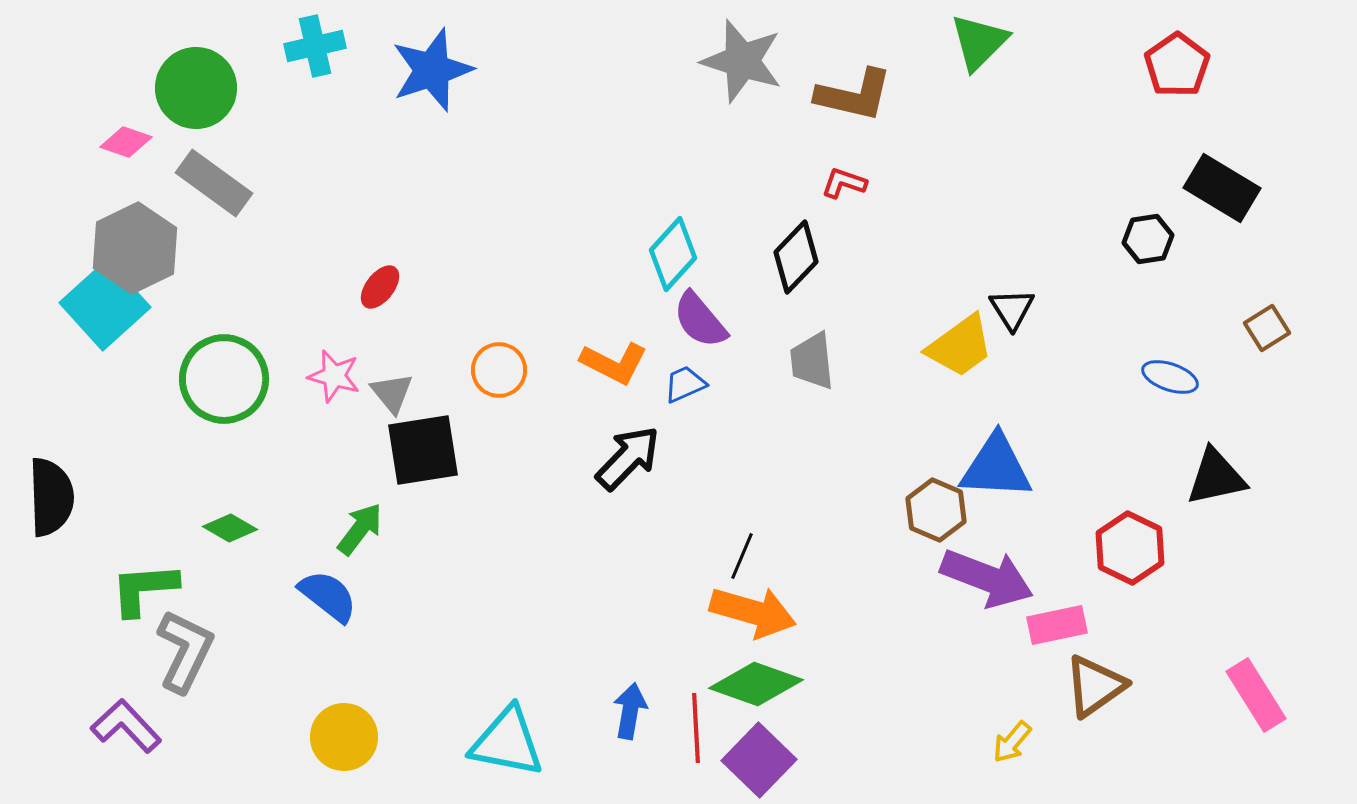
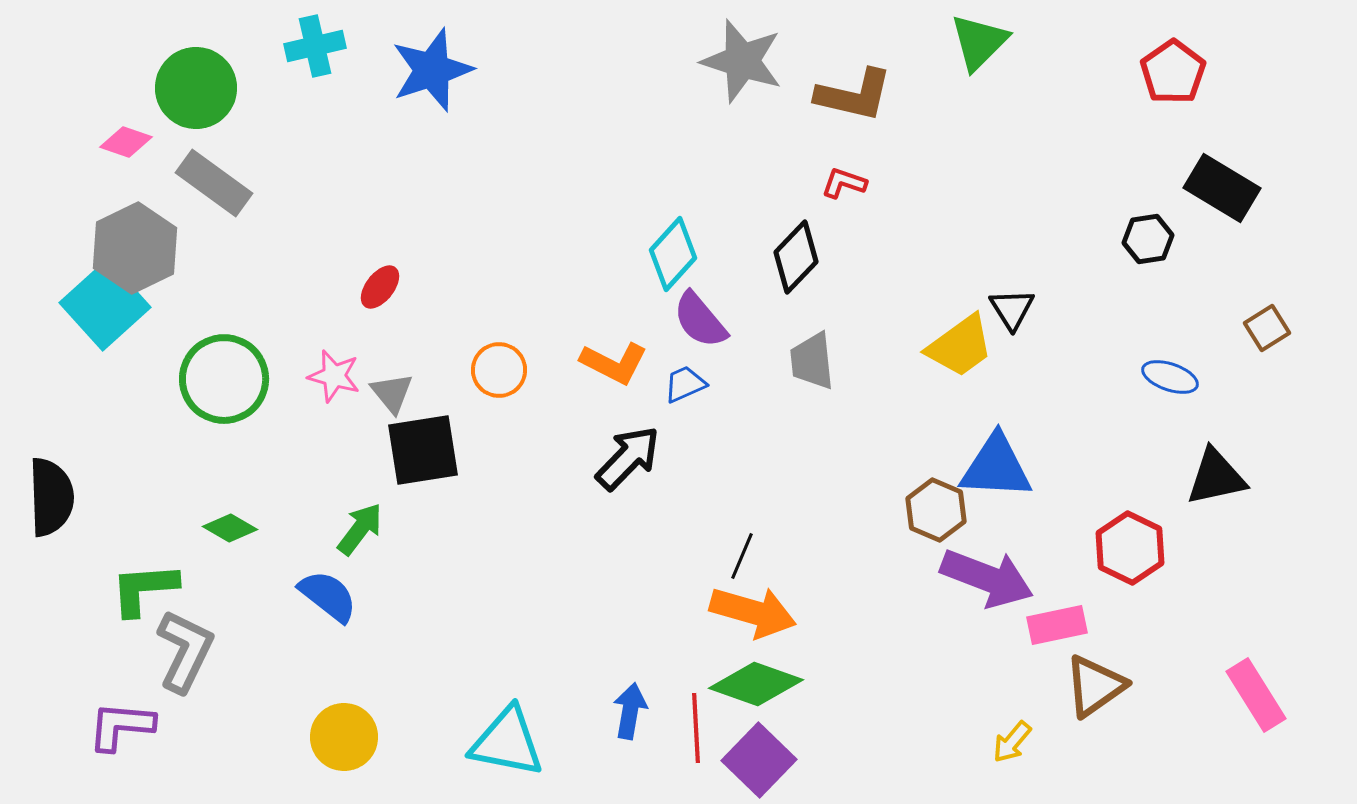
red pentagon at (1177, 65): moved 4 px left, 7 px down
purple L-shape at (126, 726): moved 5 px left; rotated 42 degrees counterclockwise
